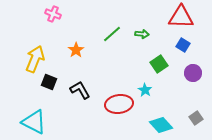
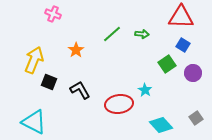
yellow arrow: moved 1 px left, 1 px down
green square: moved 8 px right
